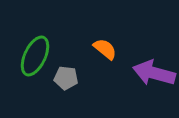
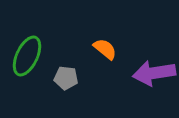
green ellipse: moved 8 px left
purple arrow: rotated 24 degrees counterclockwise
